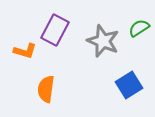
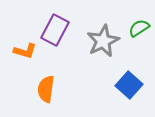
gray star: rotated 24 degrees clockwise
blue square: rotated 16 degrees counterclockwise
